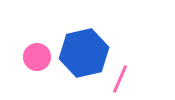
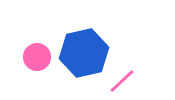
pink line: moved 2 px right, 2 px down; rotated 24 degrees clockwise
